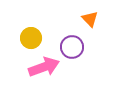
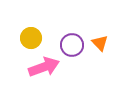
orange triangle: moved 10 px right, 24 px down
purple circle: moved 2 px up
